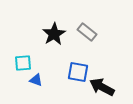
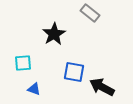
gray rectangle: moved 3 px right, 19 px up
blue square: moved 4 px left
blue triangle: moved 2 px left, 9 px down
